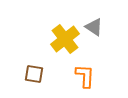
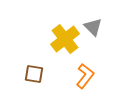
gray triangle: moved 1 px left; rotated 12 degrees clockwise
orange L-shape: rotated 35 degrees clockwise
